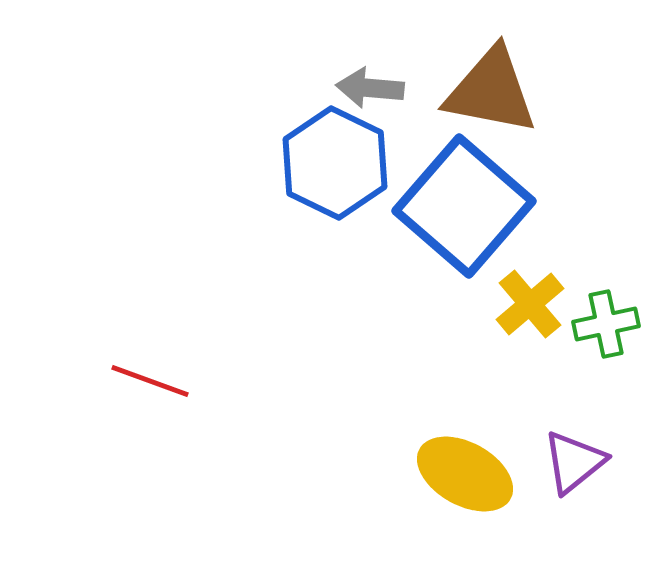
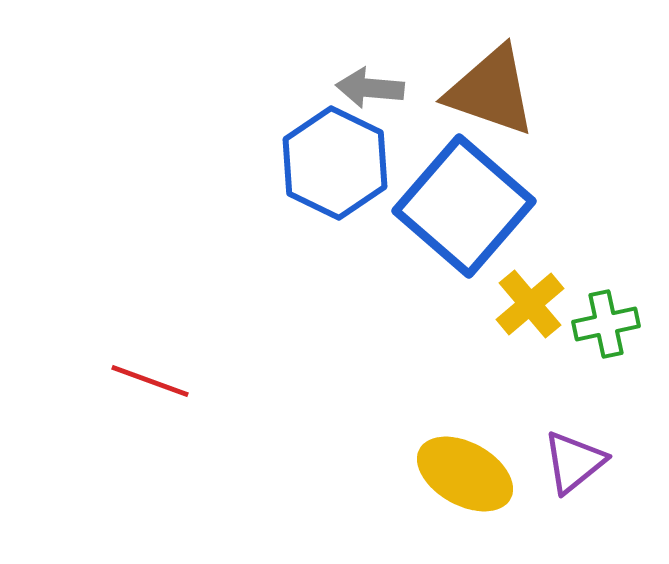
brown triangle: rotated 8 degrees clockwise
